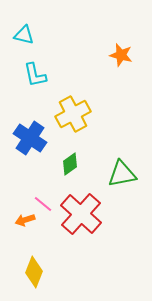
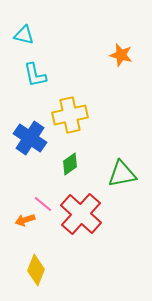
yellow cross: moved 3 px left, 1 px down; rotated 16 degrees clockwise
yellow diamond: moved 2 px right, 2 px up
